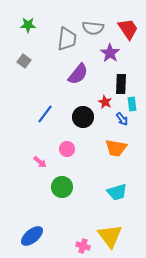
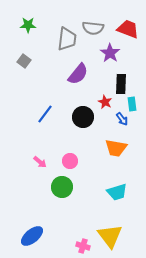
red trapezoid: rotated 35 degrees counterclockwise
pink circle: moved 3 px right, 12 px down
